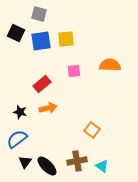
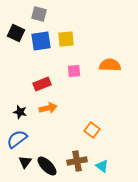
red rectangle: rotated 18 degrees clockwise
